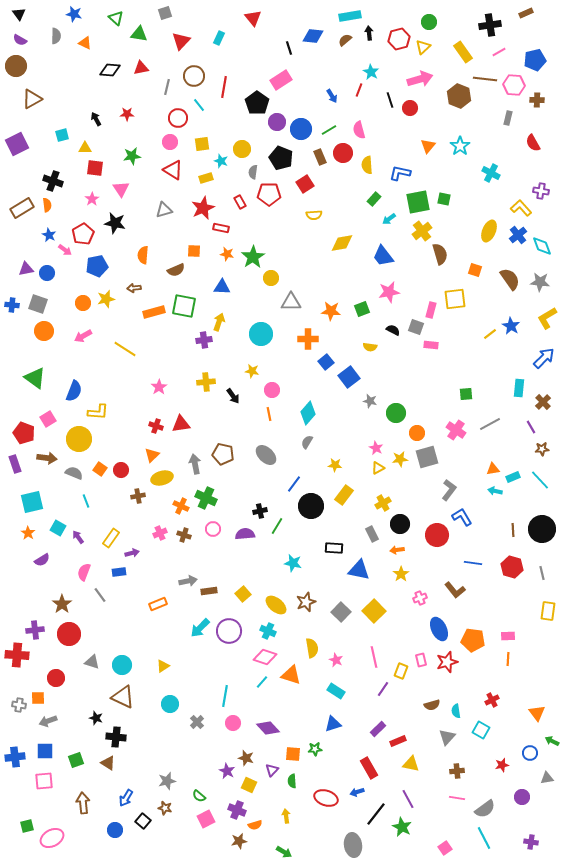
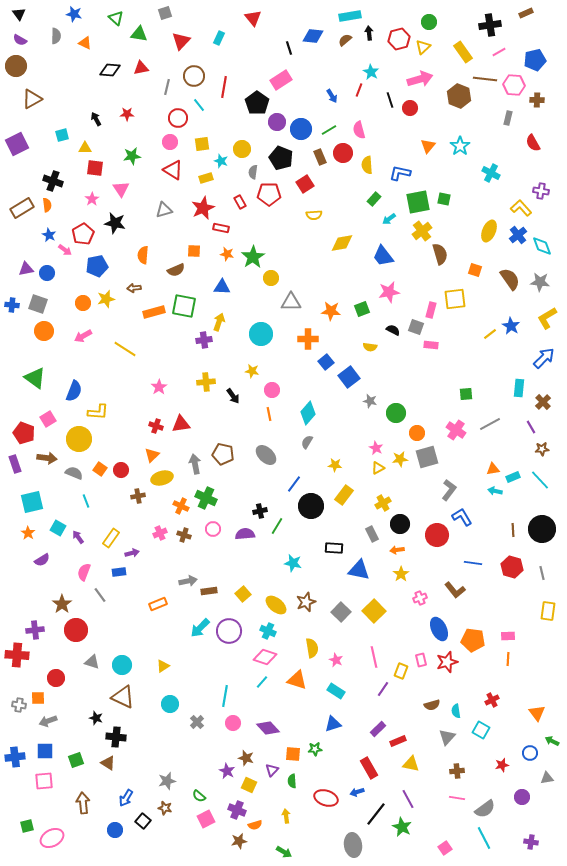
red circle at (69, 634): moved 7 px right, 4 px up
orange triangle at (291, 675): moved 6 px right, 5 px down
